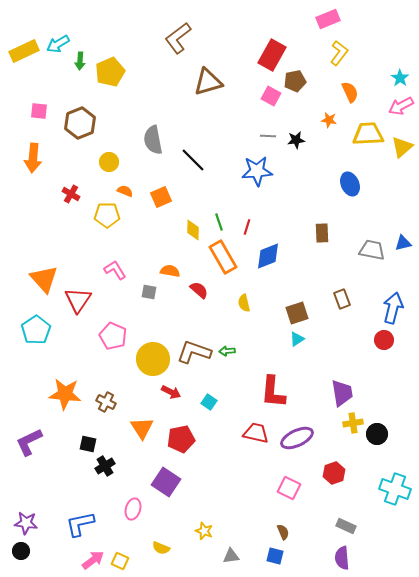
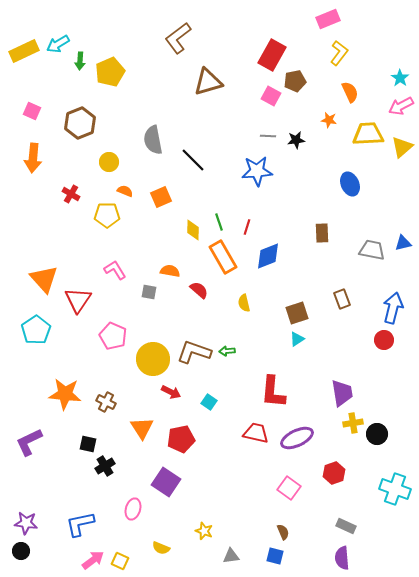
pink square at (39, 111): moved 7 px left; rotated 18 degrees clockwise
pink square at (289, 488): rotated 10 degrees clockwise
